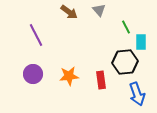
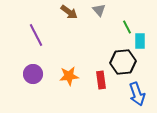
green line: moved 1 px right
cyan rectangle: moved 1 px left, 1 px up
black hexagon: moved 2 px left
